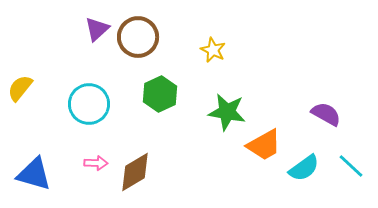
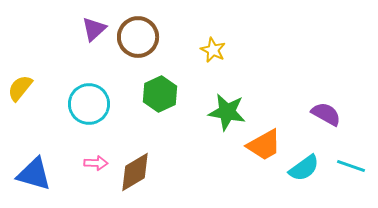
purple triangle: moved 3 px left
cyan line: rotated 24 degrees counterclockwise
